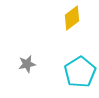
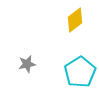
yellow diamond: moved 3 px right, 2 px down
